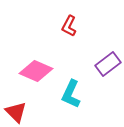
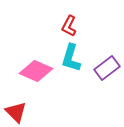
purple rectangle: moved 1 px left, 4 px down
cyan L-shape: moved 36 px up; rotated 8 degrees counterclockwise
